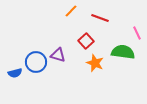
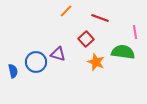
orange line: moved 5 px left
pink line: moved 2 px left, 1 px up; rotated 16 degrees clockwise
red square: moved 2 px up
purple triangle: moved 1 px up
orange star: moved 1 px right, 1 px up
blue semicircle: moved 2 px left, 2 px up; rotated 88 degrees counterclockwise
